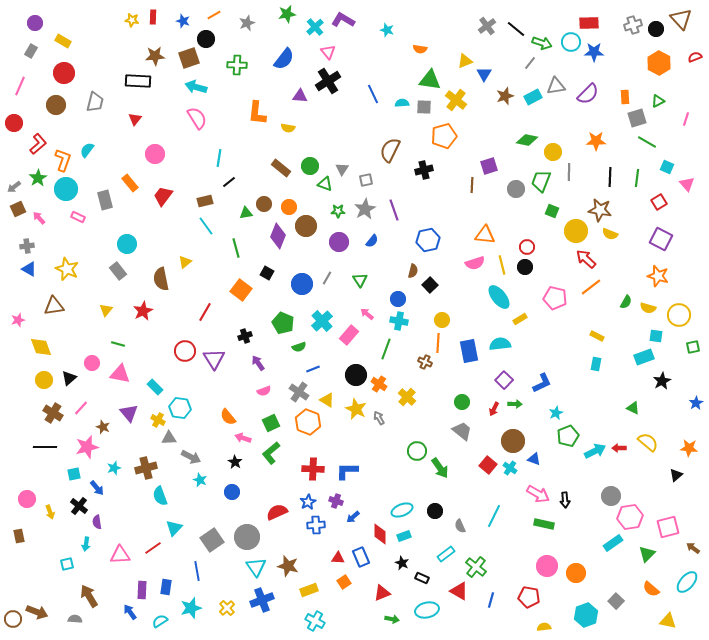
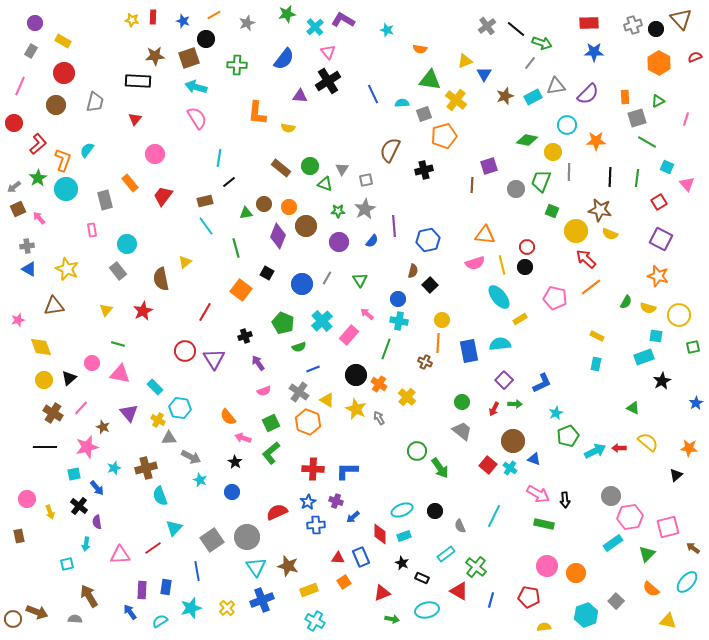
cyan circle at (571, 42): moved 4 px left, 83 px down
gray square at (424, 107): moved 7 px down; rotated 21 degrees counterclockwise
purple line at (394, 210): moved 16 px down; rotated 15 degrees clockwise
pink rectangle at (78, 217): moved 14 px right, 13 px down; rotated 56 degrees clockwise
